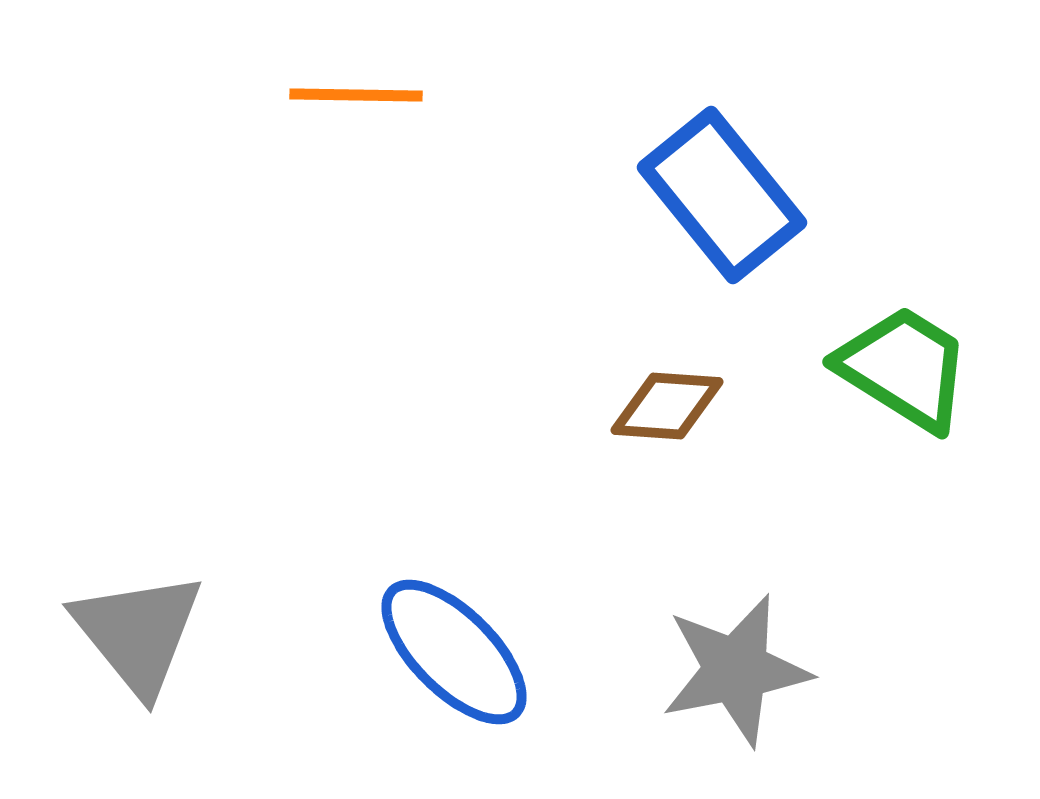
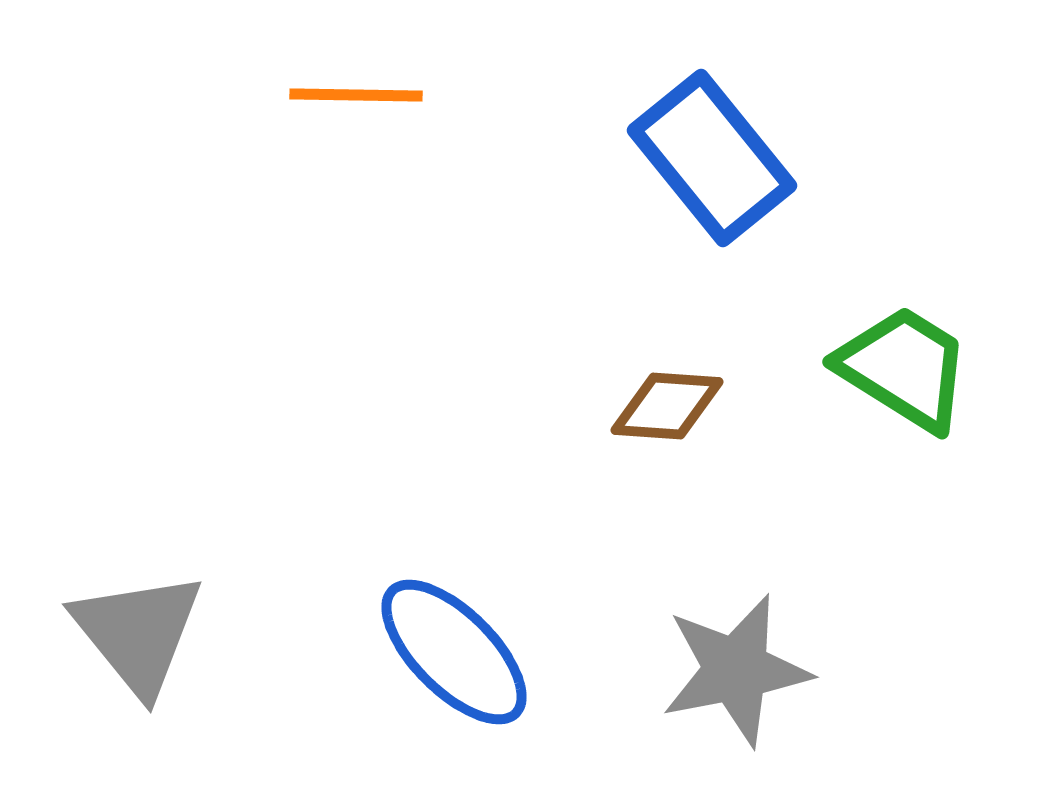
blue rectangle: moved 10 px left, 37 px up
